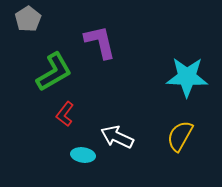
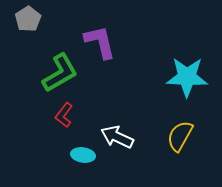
green L-shape: moved 6 px right, 1 px down
red L-shape: moved 1 px left, 1 px down
